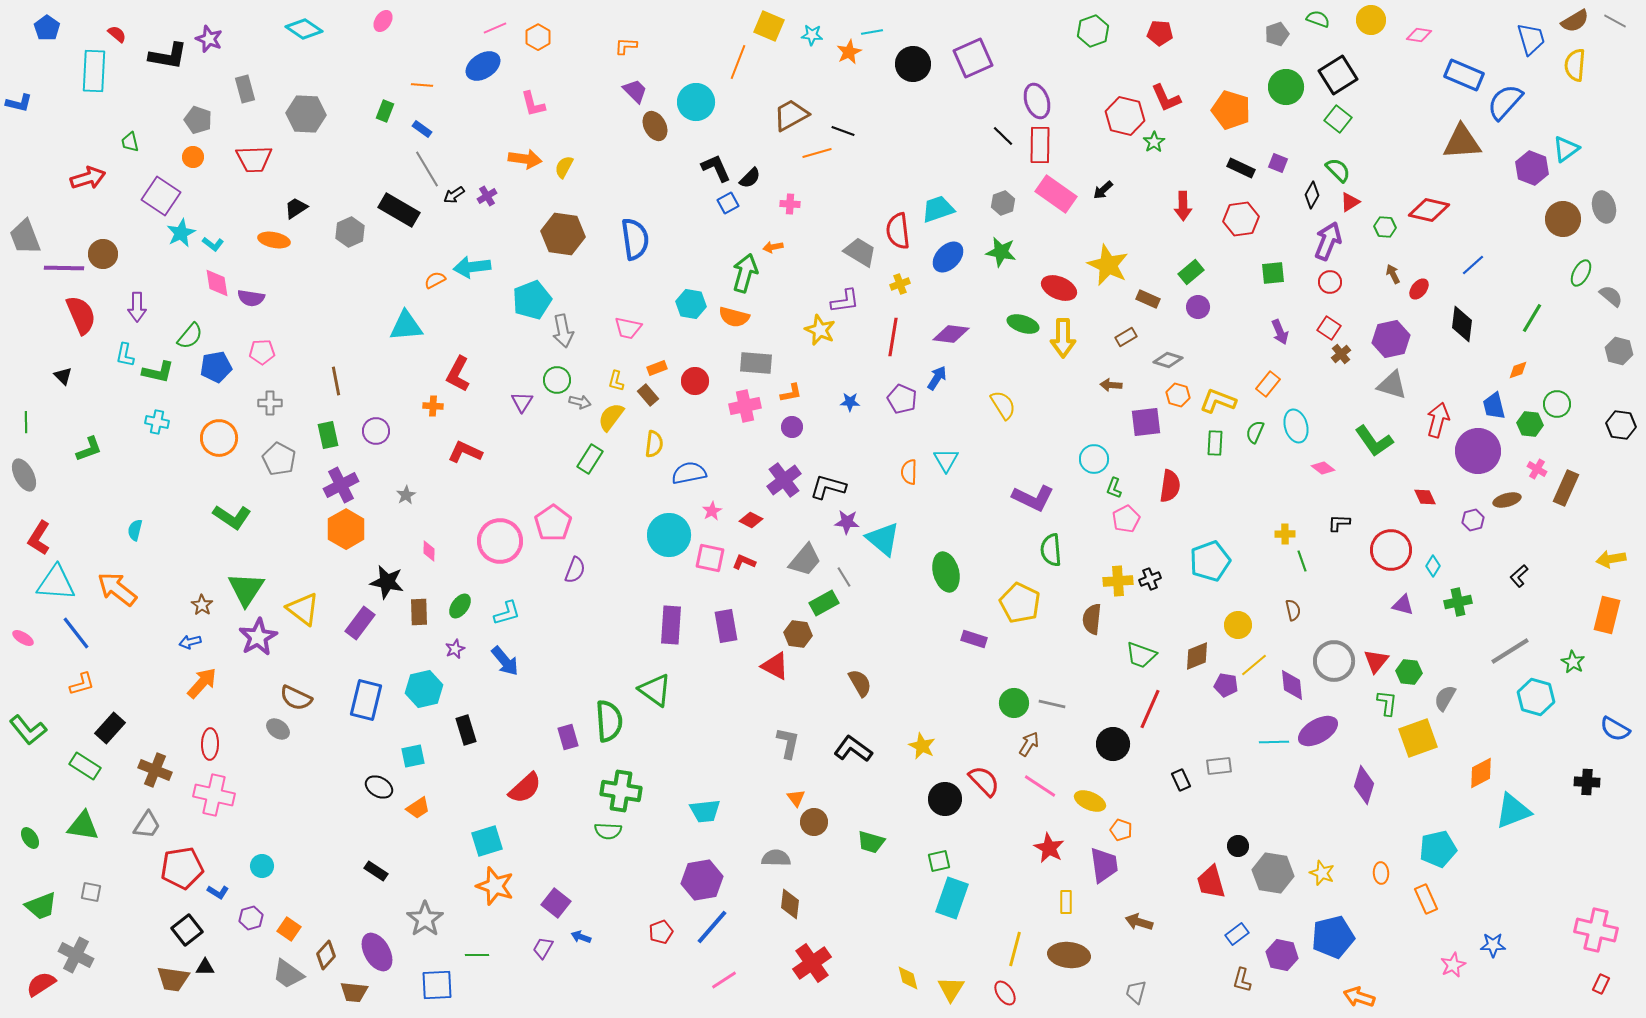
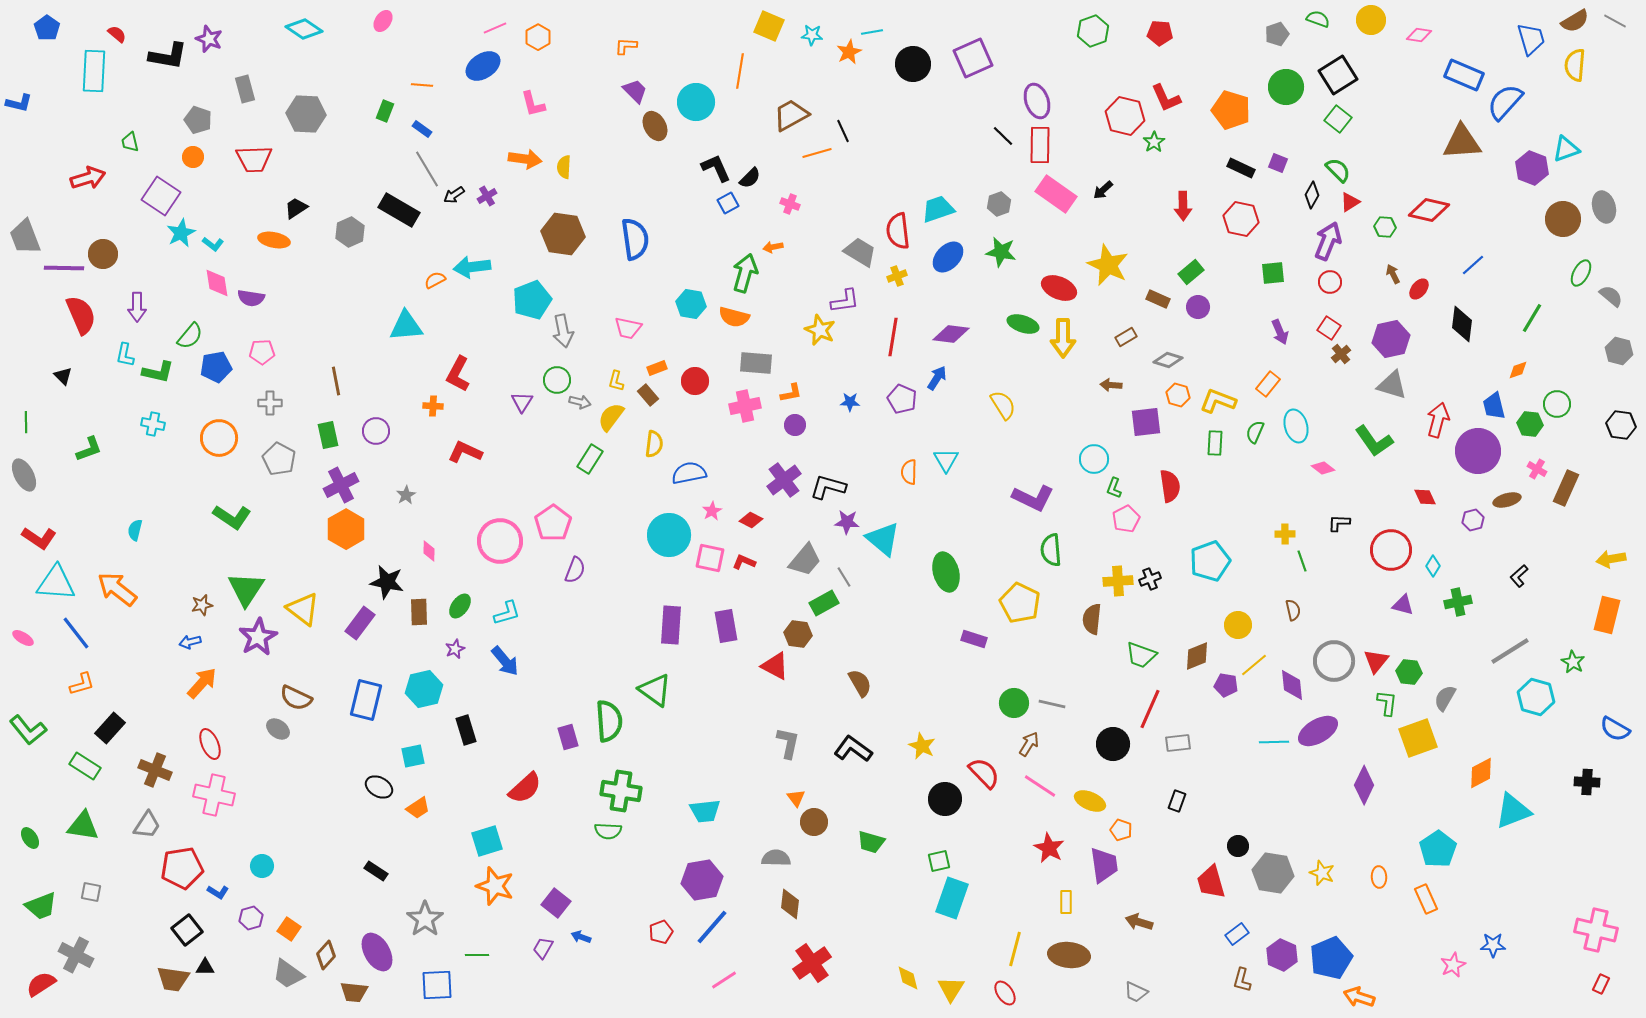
orange line at (738, 62): moved 2 px right, 9 px down; rotated 12 degrees counterclockwise
black line at (843, 131): rotated 45 degrees clockwise
cyan triangle at (1566, 149): rotated 16 degrees clockwise
yellow semicircle at (564, 167): rotated 25 degrees counterclockwise
gray hexagon at (1003, 203): moved 4 px left, 1 px down
pink cross at (790, 204): rotated 18 degrees clockwise
red hexagon at (1241, 219): rotated 20 degrees clockwise
yellow cross at (900, 284): moved 3 px left, 8 px up
brown rectangle at (1148, 299): moved 10 px right
cyan cross at (157, 422): moved 4 px left, 2 px down
purple circle at (792, 427): moved 3 px right, 2 px up
red semicircle at (1170, 486): rotated 16 degrees counterclockwise
red L-shape at (39, 538): rotated 88 degrees counterclockwise
brown star at (202, 605): rotated 25 degrees clockwise
red ellipse at (210, 744): rotated 24 degrees counterclockwise
gray rectangle at (1219, 766): moved 41 px left, 23 px up
black rectangle at (1181, 780): moved 4 px left, 21 px down; rotated 45 degrees clockwise
red semicircle at (984, 781): moved 8 px up
purple diamond at (1364, 785): rotated 9 degrees clockwise
cyan pentagon at (1438, 849): rotated 21 degrees counterclockwise
orange ellipse at (1381, 873): moved 2 px left, 4 px down
blue pentagon at (1333, 937): moved 2 px left, 21 px down; rotated 9 degrees counterclockwise
purple hexagon at (1282, 955): rotated 12 degrees clockwise
gray trapezoid at (1136, 992): rotated 80 degrees counterclockwise
